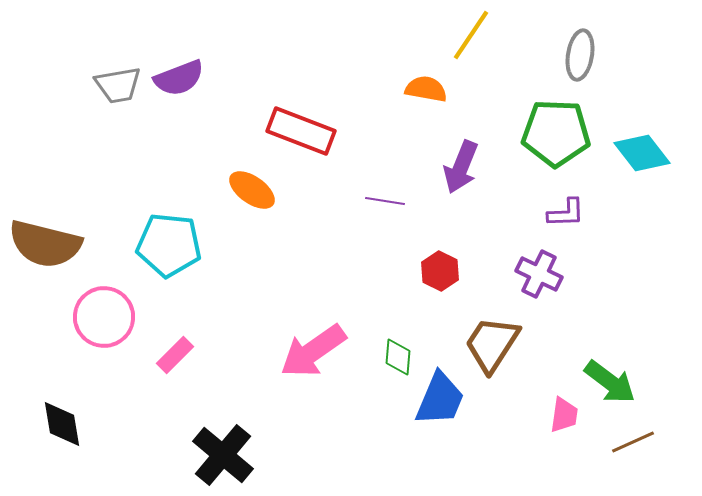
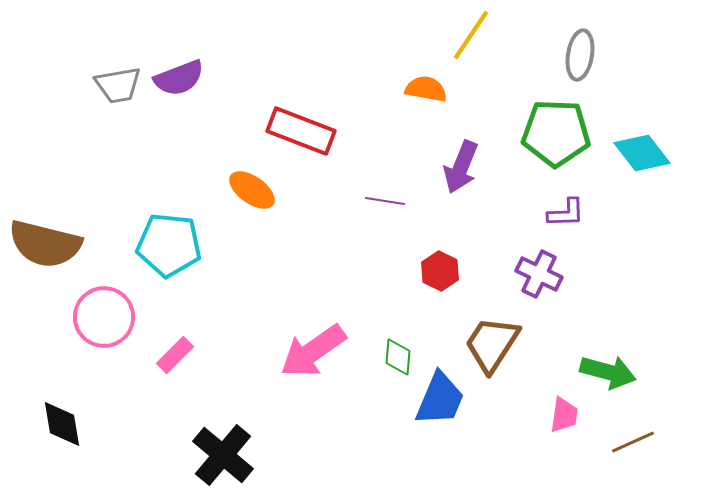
green arrow: moved 2 px left, 10 px up; rotated 22 degrees counterclockwise
